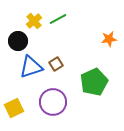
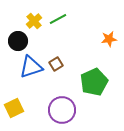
purple circle: moved 9 px right, 8 px down
